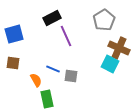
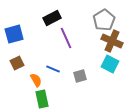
purple line: moved 2 px down
brown cross: moved 7 px left, 7 px up
brown square: moved 4 px right; rotated 32 degrees counterclockwise
gray square: moved 9 px right; rotated 24 degrees counterclockwise
green rectangle: moved 5 px left
